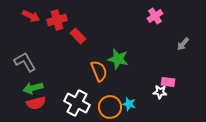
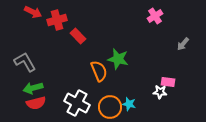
red arrow: moved 2 px right, 4 px up
